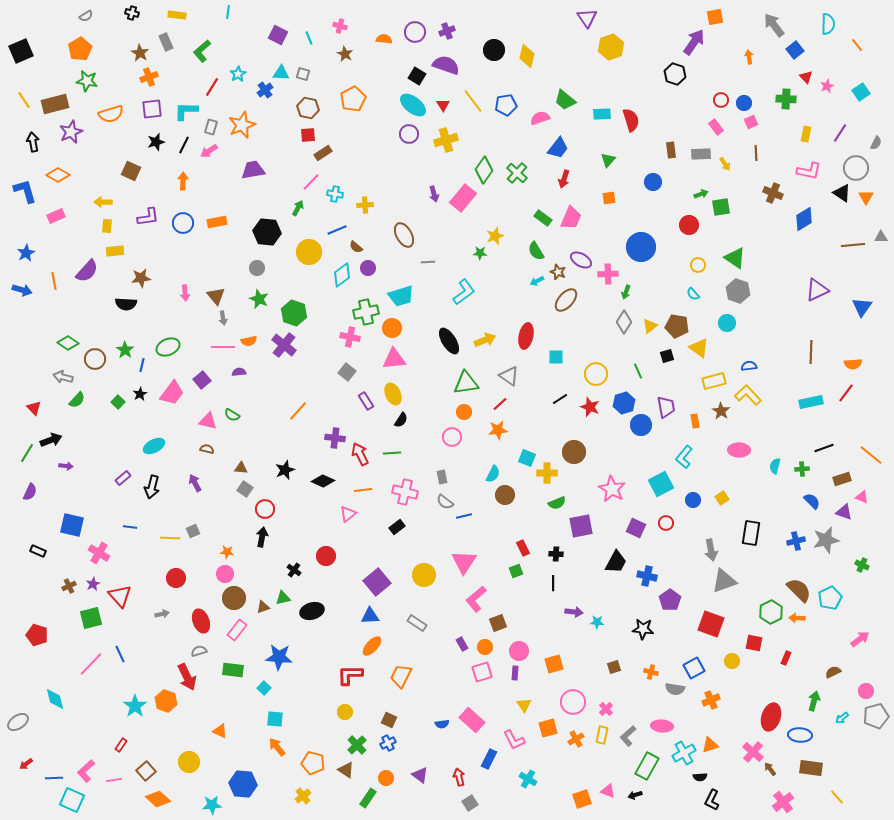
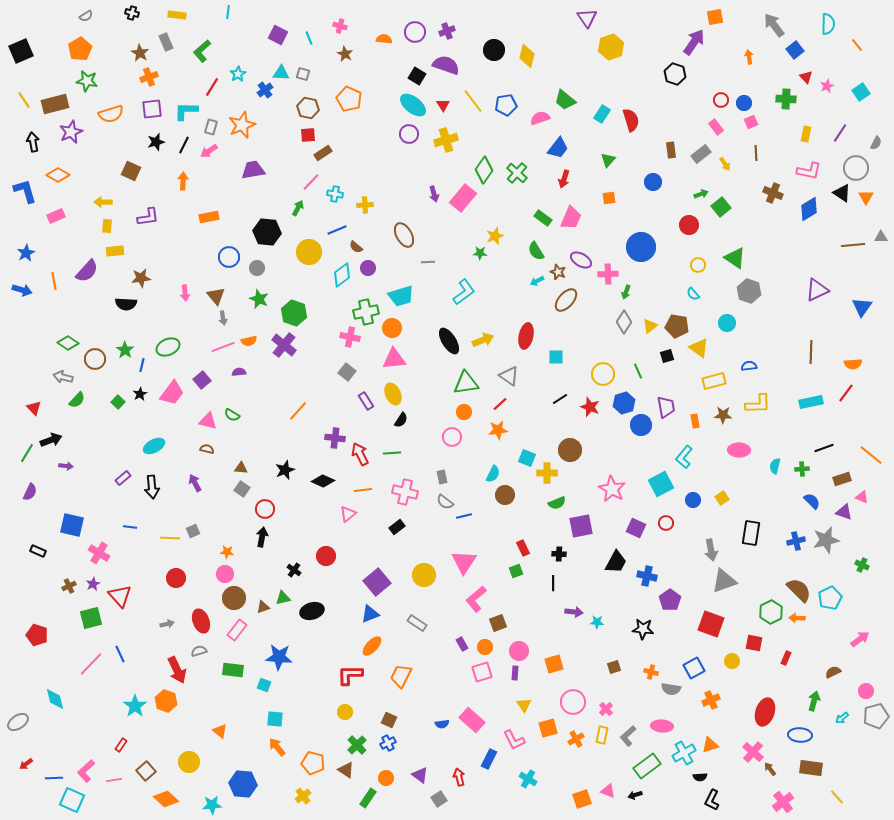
orange pentagon at (353, 99): moved 4 px left; rotated 20 degrees counterclockwise
cyan rectangle at (602, 114): rotated 54 degrees counterclockwise
gray rectangle at (701, 154): rotated 36 degrees counterclockwise
green square at (721, 207): rotated 30 degrees counterclockwise
blue diamond at (804, 219): moved 5 px right, 10 px up
orange rectangle at (217, 222): moved 8 px left, 5 px up
blue circle at (183, 223): moved 46 px right, 34 px down
gray hexagon at (738, 291): moved 11 px right
yellow arrow at (485, 340): moved 2 px left
pink line at (223, 347): rotated 20 degrees counterclockwise
yellow circle at (596, 374): moved 7 px right
yellow L-shape at (748, 395): moved 10 px right, 9 px down; rotated 132 degrees clockwise
brown star at (721, 411): moved 2 px right, 4 px down; rotated 30 degrees counterclockwise
brown circle at (574, 452): moved 4 px left, 2 px up
black arrow at (152, 487): rotated 20 degrees counterclockwise
gray square at (245, 489): moved 3 px left
black cross at (556, 554): moved 3 px right
gray arrow at (162, 614): moved 5 px right, 10 px down
blue triangle at (370, 616): moved 2 px up; rotated 18 degrees counterclockwise
red arrow at (187, 677): moved 10 px left, 7 px up
cyan square at (264, 688): moved 3 px up; rotated 24 degrees counterclockwise
gray semicircle at (675, 689): moved 4 px left
red ellipse at (771, 717): moved 6 px left, 5 px up
orange triangle at (220, 731): rotated 14 degrees clockwise
green rectangle at (647, 766): rotated 24 degrees clockwise
orange diamond at (158, 799): moved 8 px right
gray square at (470, 803): moved 31 px left, 4 px up
